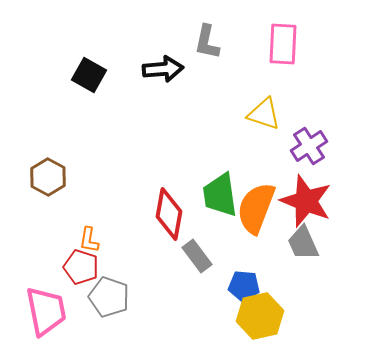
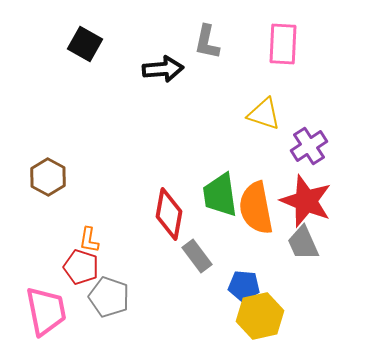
black square: moved 4 px left, 31 px up
orange semicircle: rotated 32 degrees counterclockwise
